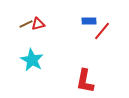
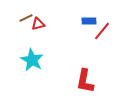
brown line: moved 6 px up
